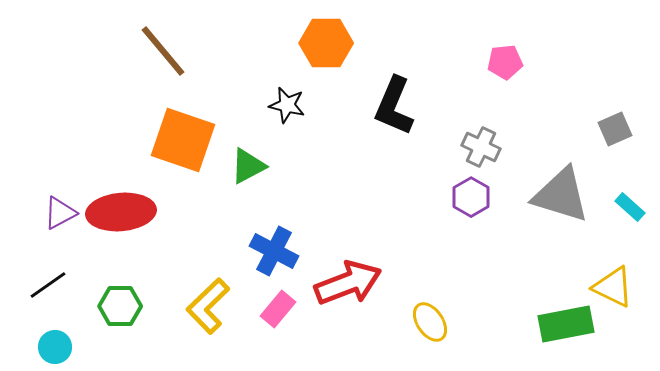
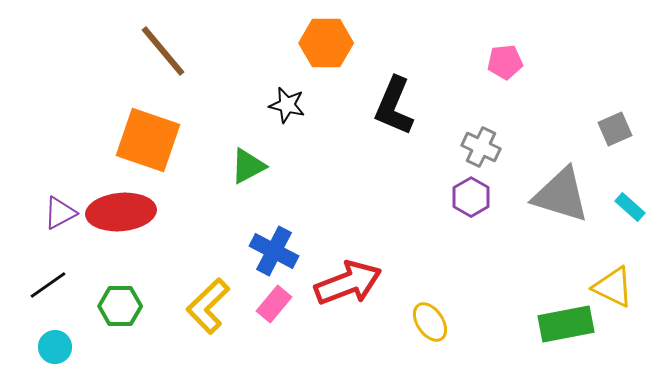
orange square: moved 35 px left
pink rectangle: moved 4 px left, 5 px up
